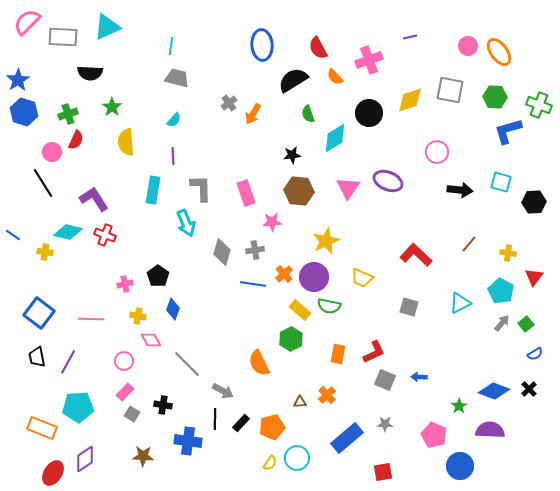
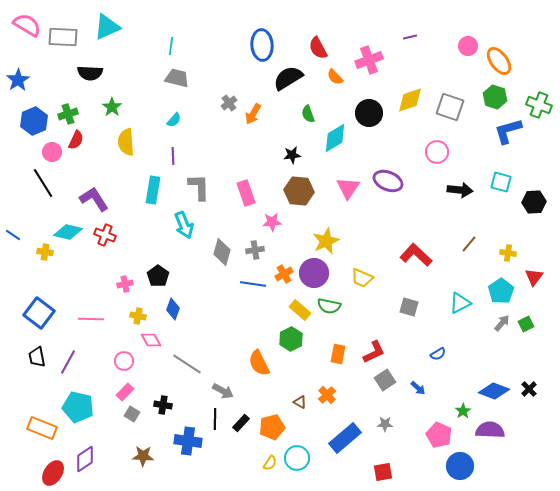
pink semicircle at (27, 22): moved 3 px down; rotated 76 degrees clockwise
orange ellipse at (499, 52): moved 9 px down
black semicircle at (293, 80): moved 5 px left, 2 px up
gray square at (450, 90): moved 17 px down; rotated 8 degrees clockwise
green hexagon at (495, 97): rotated 15 degrees clockwise
blue hexagon at (24, 112): moved 10 px right, 9 px down; rotated 20 degrees clockwise
gray L-shape at (201, 188): moved 2 px left, 1 px up
cyan arrow at (186, 223): moved 2 px left, 2 px down
orange cross at (284, 274): rotated 12 degrees clockwise
purple circle at (314, 277): moved 4 px up
cyan pentagon at (501, 291): rotated 10 degrees clockwise
green square at (526, 324): rotated 14 degrees clockwise
blue semicircle at (535, 354): moved 97 px left
gray line at (187, 364): rotated 12 degrees counterclockwise
blue arrow at (419, 377): moved 1 px left, 11 px down; rotated 140 degrees counterclockwise
gray square at (385, 380): rotated 35 degrees clockwise
brown triangle at (300, 402): rotated 32 degrees clockwise
green star at (459, 406): moved 4 px right, 5 px down
cyan pentagon at (78, 407): rotated 16 degrees clockwise
pink pentagon at (434, 435): moved 5 px right
blue rectangle at (347, 438): moved 2 px left
